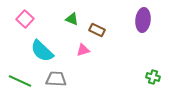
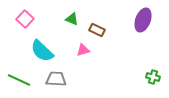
purple ellipse: rotated 15 degrees clockwise
green line: moved 1 px left, 1 px up
